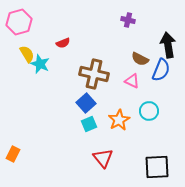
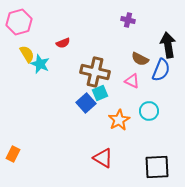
brown cross: moved 1 px right, 2 px up
cyan square: moved 11 px right, 31 px up
red triangle: rotated 20 degrees counterclockwise
